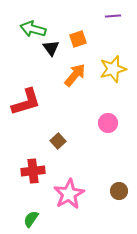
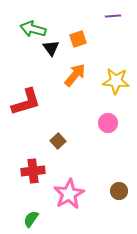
yellow star: moved 3 px right, 12 px down; rotated 20 degrees clockwise
